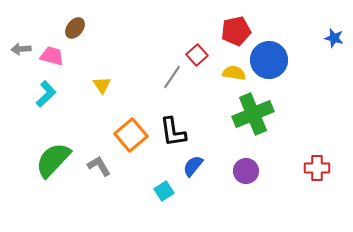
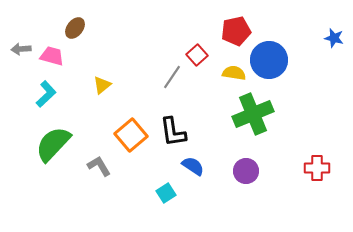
yellow triangle: rotated 24 degrees clockwise
green semicircle: moved 16 px up
blue semicircle: rotated 85 degrees clockwise
cyan square: moved 2 px right, 2 px down
